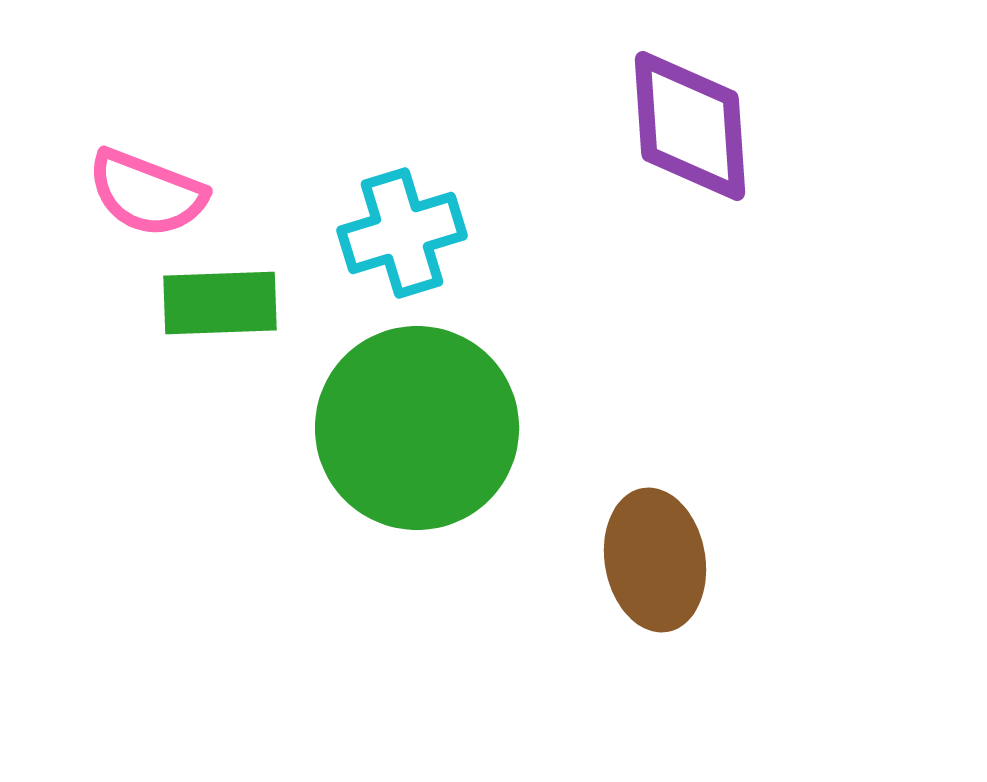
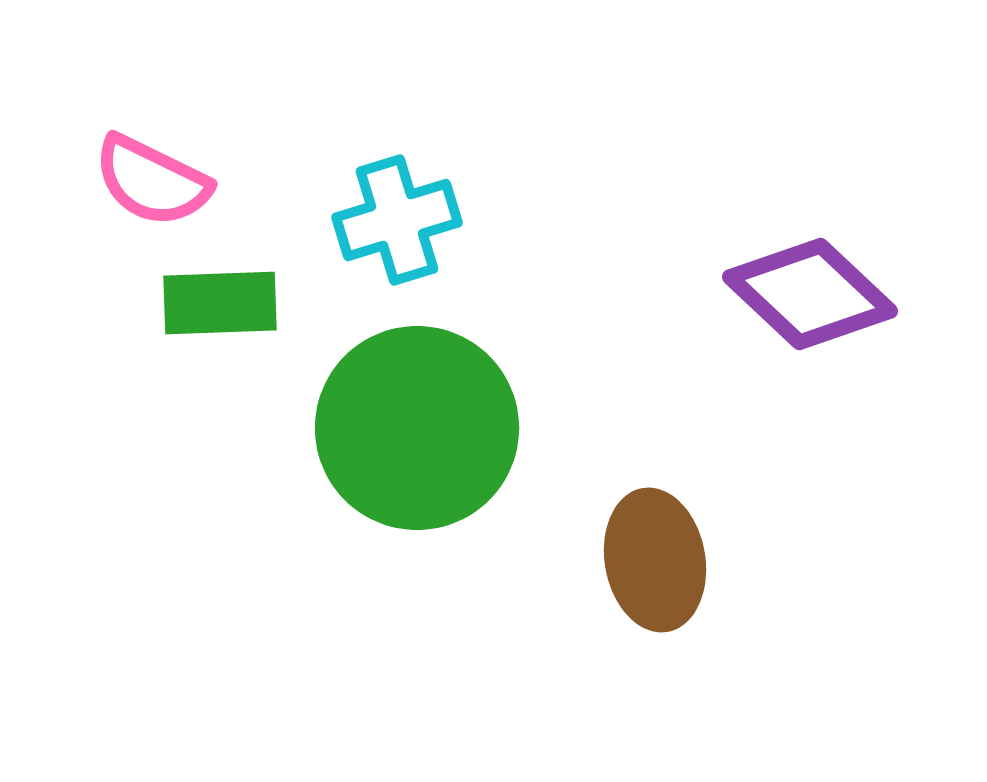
purple diamond: moved 120 px right, 168 px down; rotated 43 degrees counterclockwise
pink semicircle: moved 5 px right, 12 px up; rotated 5 degrees clockwise
cyan cross: moved 5 px left, 13 px up
